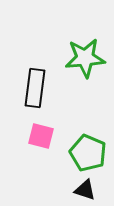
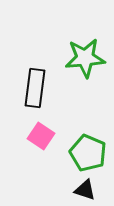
pink square: rotated 20 degrees clockwise
